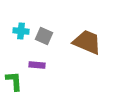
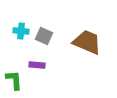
green L-shape: moved 1 px up
